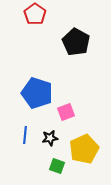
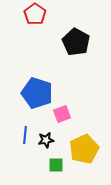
pink square: moved 4 px left, 2 px down
black star: moved 4 px left, 2 px down
green square: moved 1 px left, 1 px up; rotated 21 degrees counterclockwise
